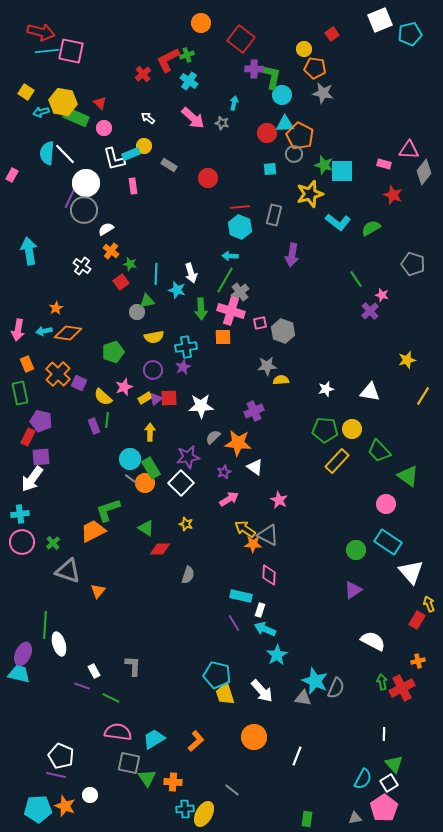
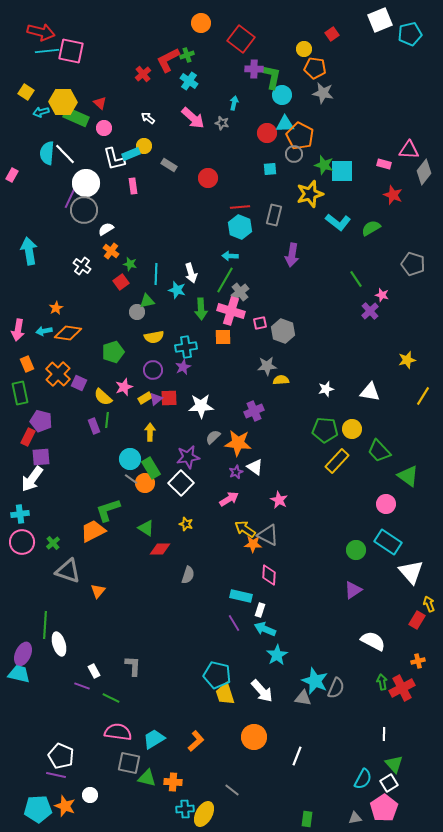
yellow hexagon at (63, 102): rotated 8 degrees counterclockwise
purple star at (224, 472): moved 12 px right
green triangle at (147, 778): rotated 42 degrees counterclockwise
